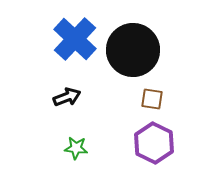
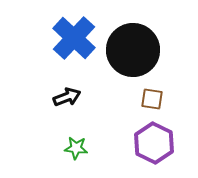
blue cross: moved 1 px left, 1 px up
